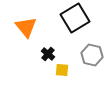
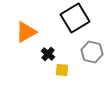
orange triangle: moved 5 px down; rotated 40 degrees clockwise
gray hexagon: moved 3 px up
